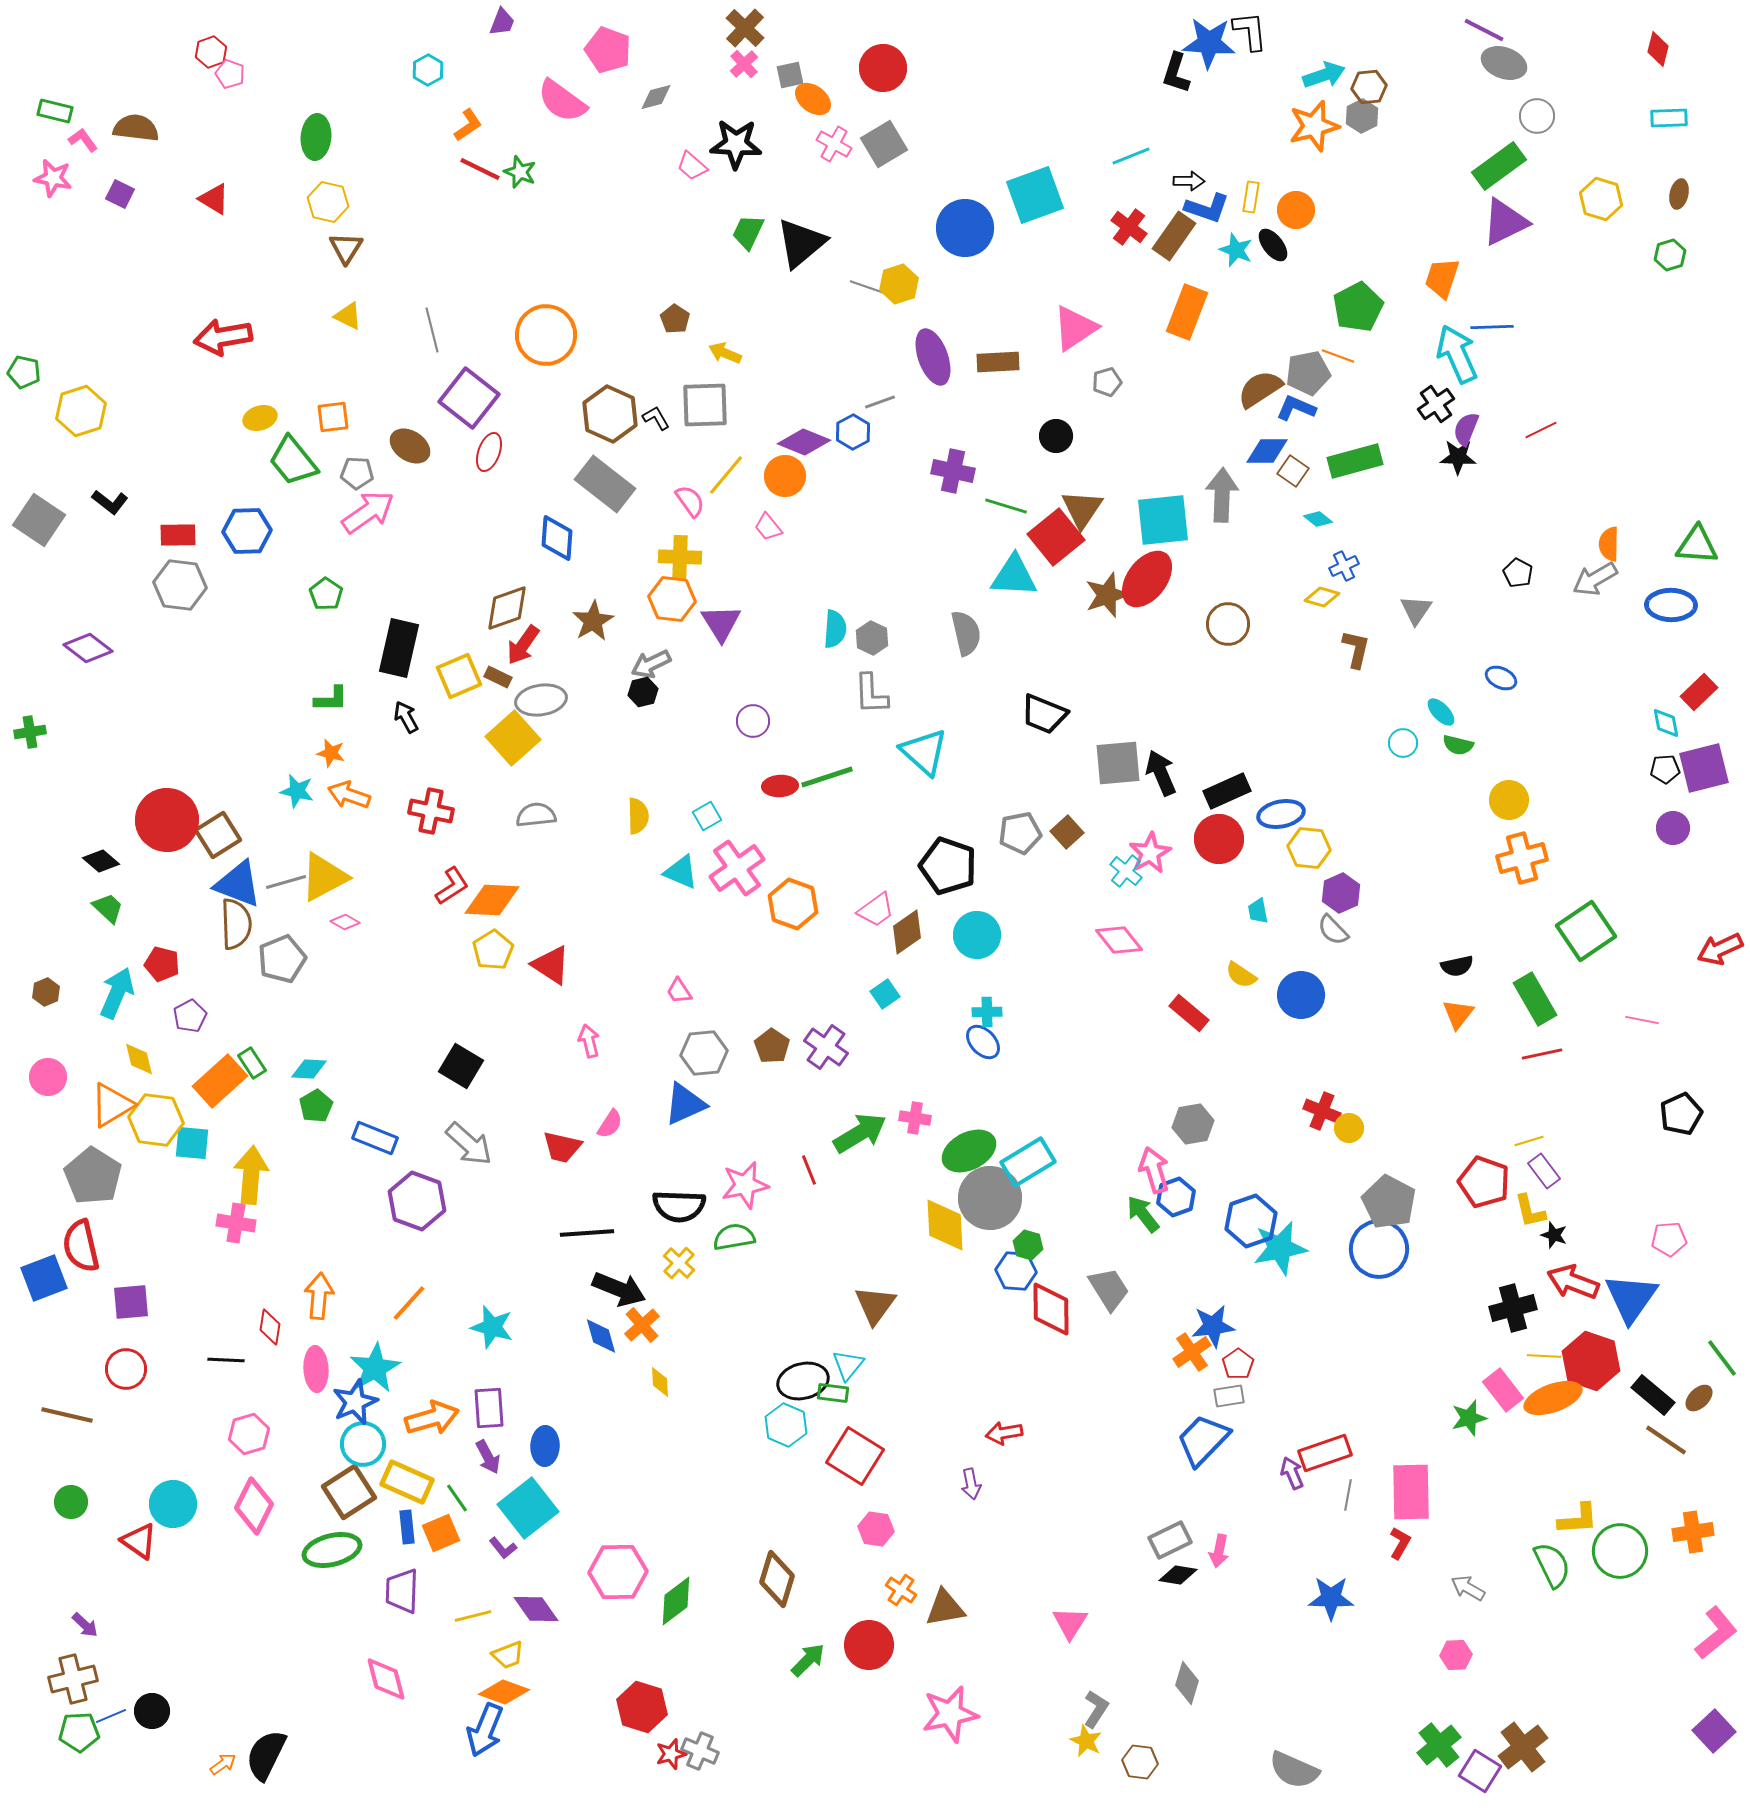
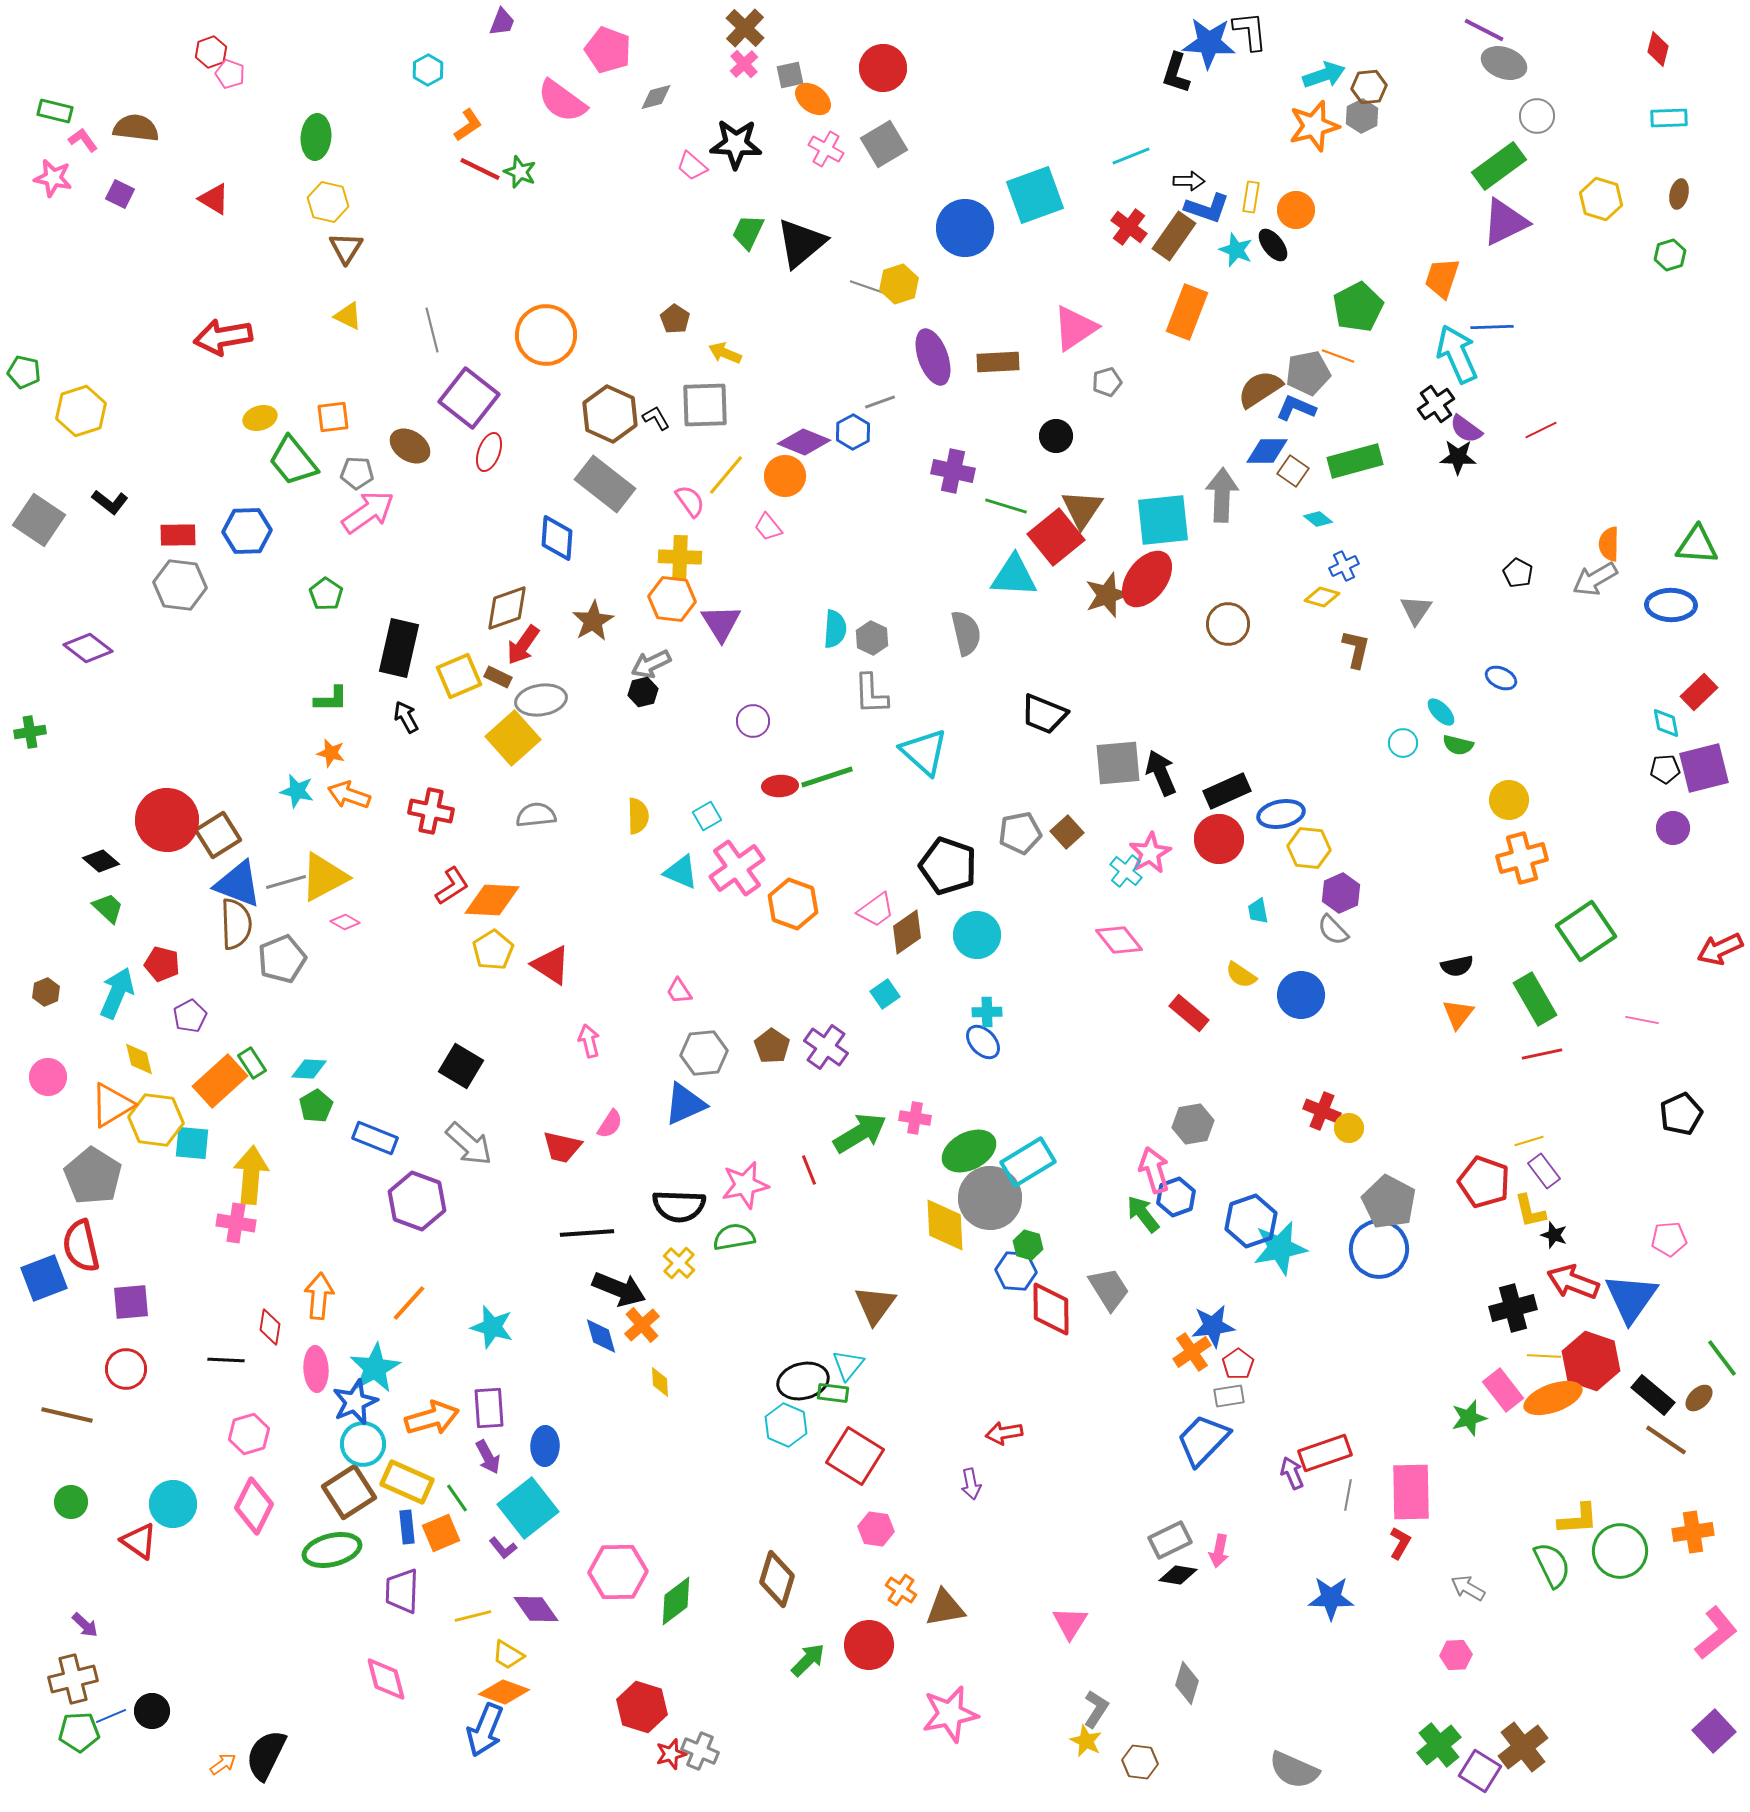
pink cross at (834, 144): moved 8 px left, 5 px down
purple semicircle at (1466, 429): rotated 76 degrees counterclockwise
yellow trapezoid at (508, 1655): rotated 52 degrees clockwise
